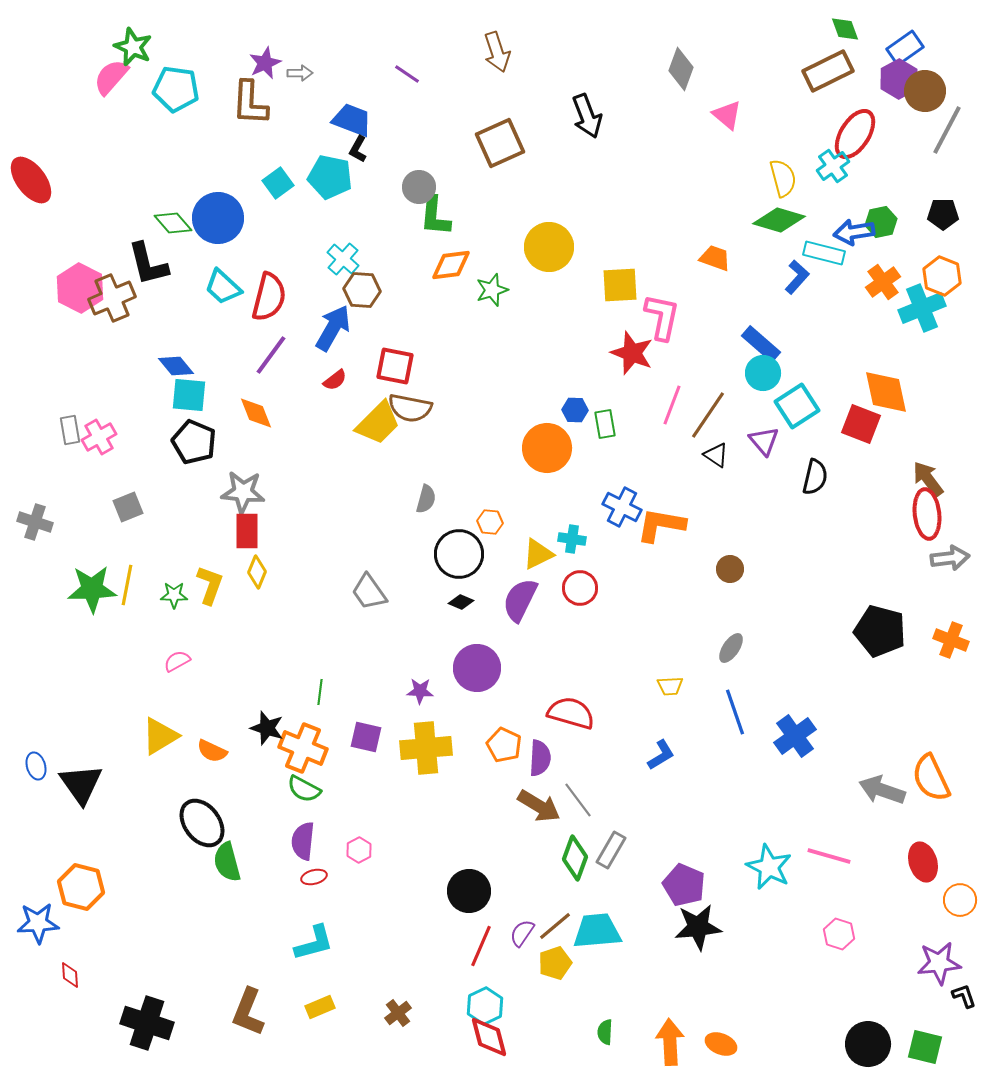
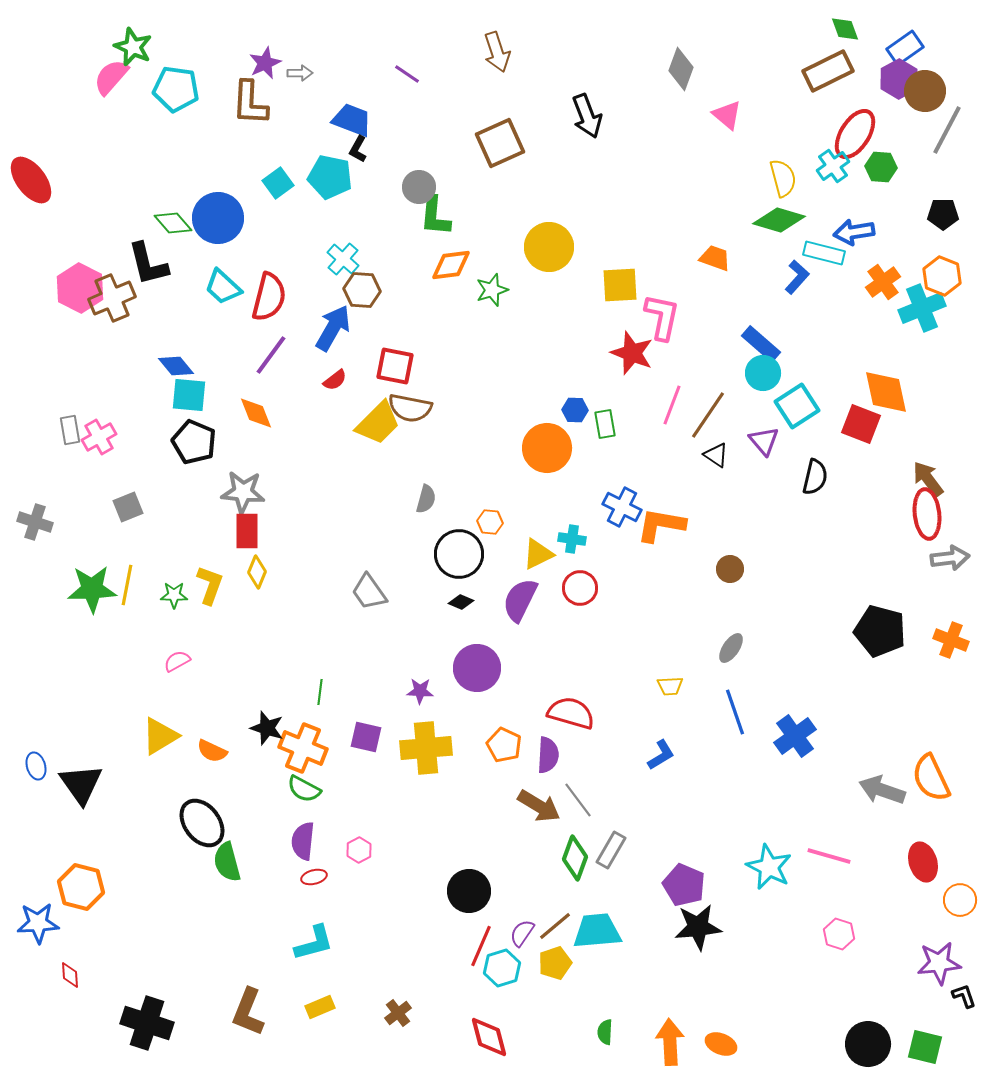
green hexagon at (881, 222): moved 55 px up; rotated 16 degrees clockwise
purple semicircle at (540, 758): moved 8 px right, 3 px up
cyan hexagon at (485, 1006): moved 17 px right, 38 px up; rotated 9 degrees clockwise
